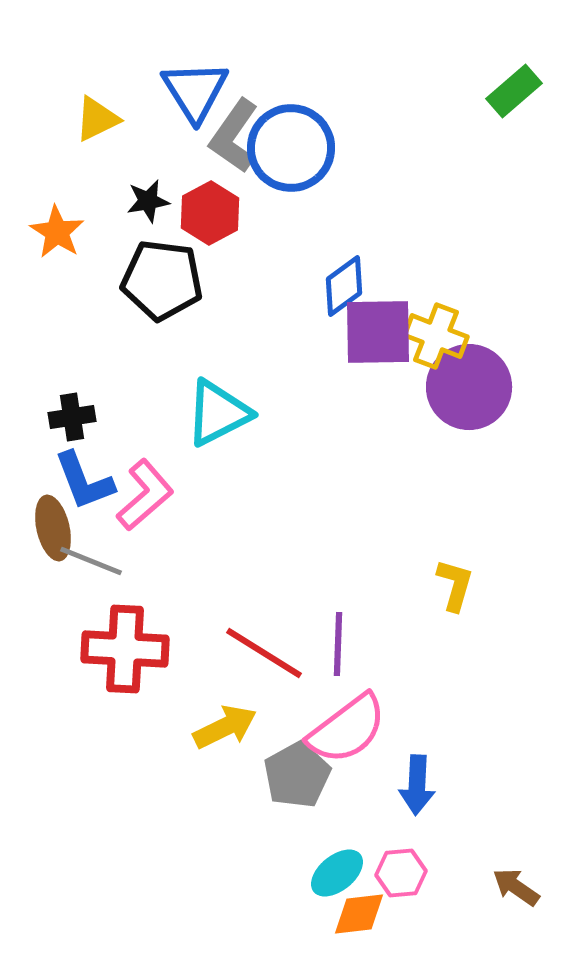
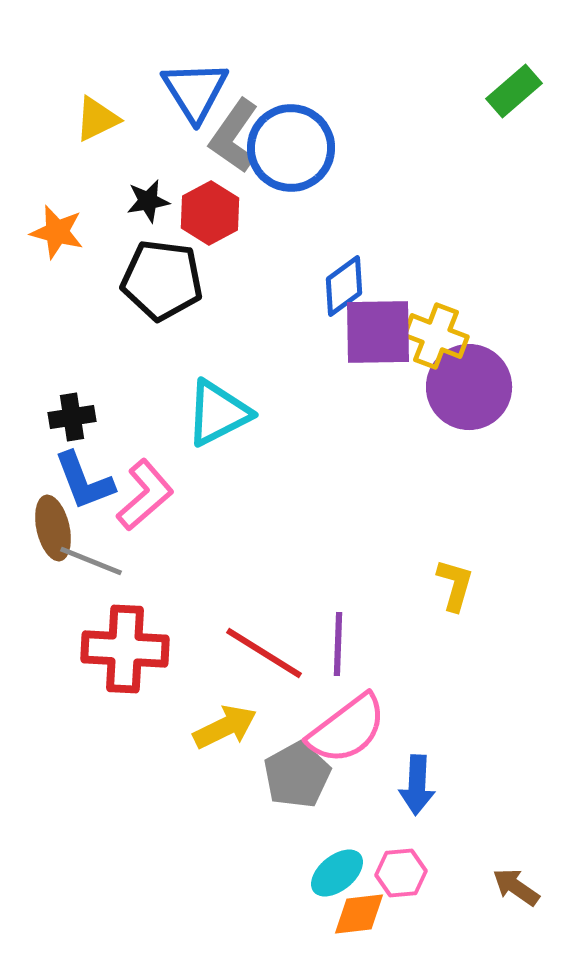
orange star: rotated 18 degrees counterclockwise
